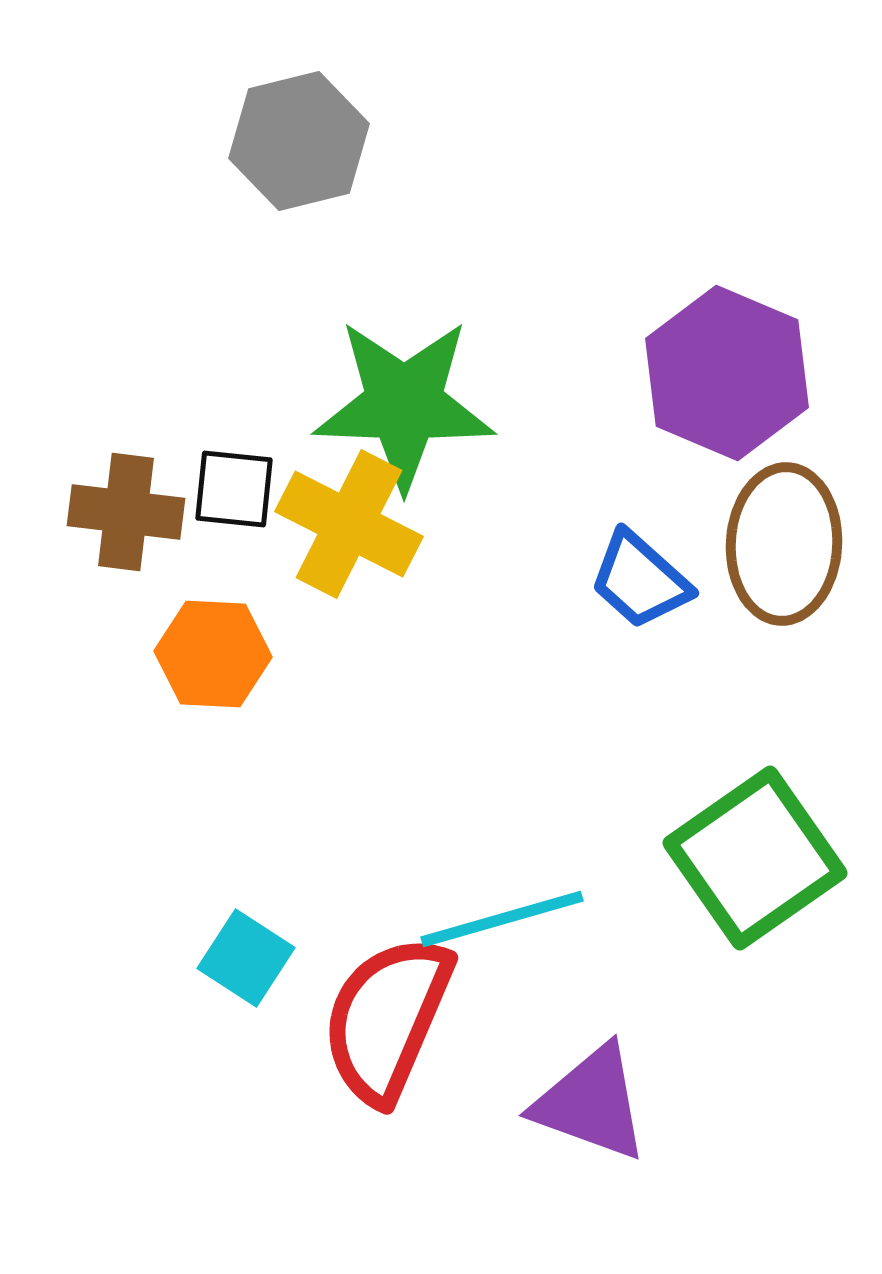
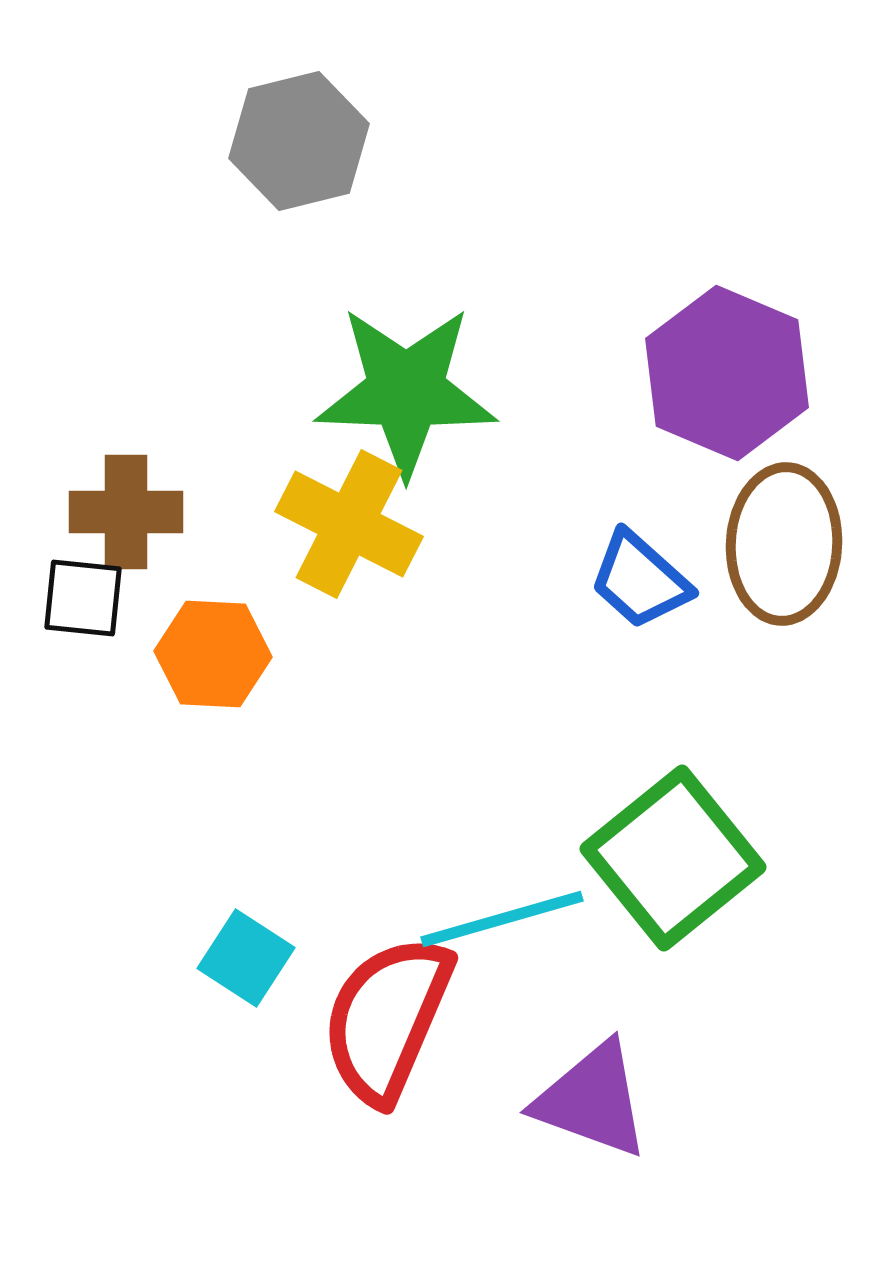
green star: moved 2 px right, 13 px up
black square: moved 151 px left, 109 px down
brown cross: rotated 7 degrees counterclockwise
green square: moved 82 px left; rotated 4 degrees counterclockwise
purple triangle: moved 1 px right, 3 px up
